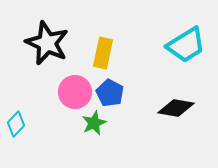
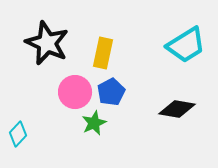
blue pentagon: moved 1 px right, 1 px up; rotated 16 degrees clockwise
black diamond: moved 1 px right, 1 px down
cyan diamond: moved 2 px right, 10 px down
